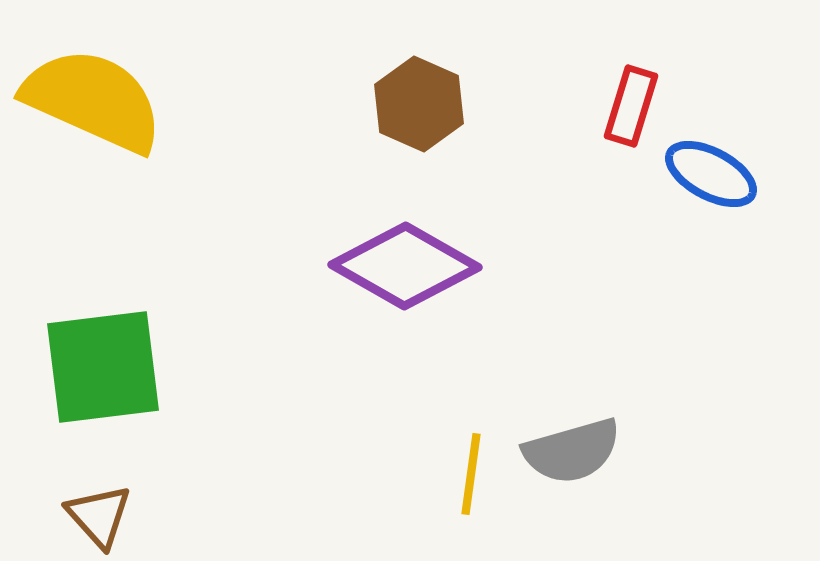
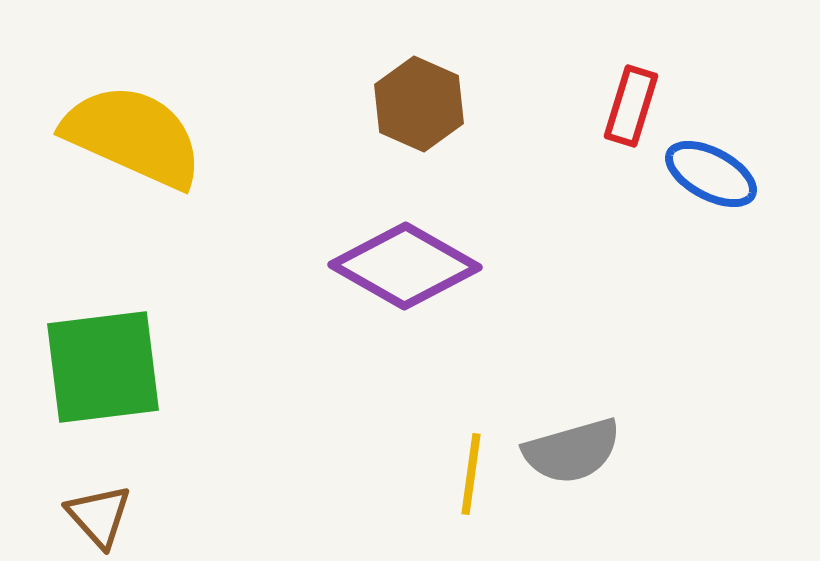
yellow semicircle: moved 40 px right, 36 px down
